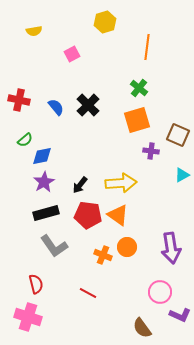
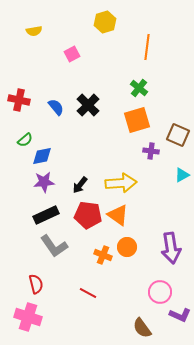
purple star: rotated 25 degrees clockwise
black rectangle: moved 2 px down; rotated 10 degrees counterclockwise
